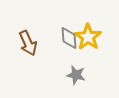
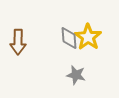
brown arrow: moved 10 px left, 1 px up; rotated 25 degrees clockwise
